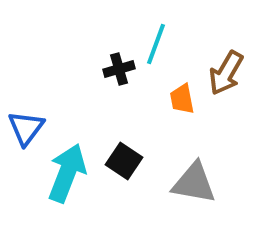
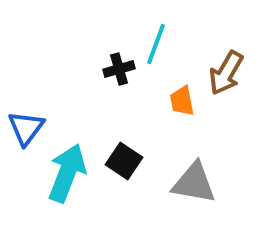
orange trapezoid: moved 2 px down
